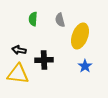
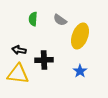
gray semicircle: rotated 40 degrees counterclockwise
blue star: moved 5 px left, 5 px down
